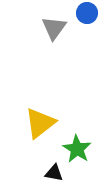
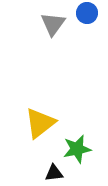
gray triangle: moved 1 px left, 4 px up
green star: rotated 28 degrees clockwise
black triangle: rotated 18 degrees counterclockwise
